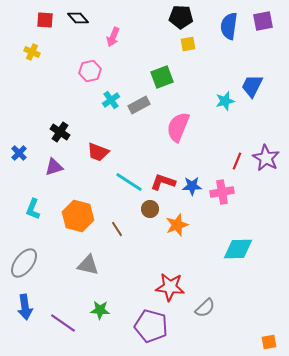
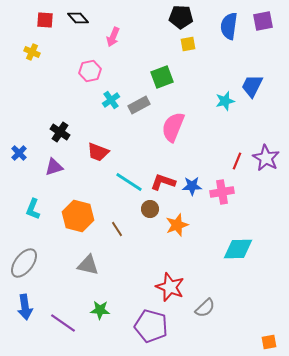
pink semicircle: moved 5 px left
red star: rotated 16 degrees clockwise
